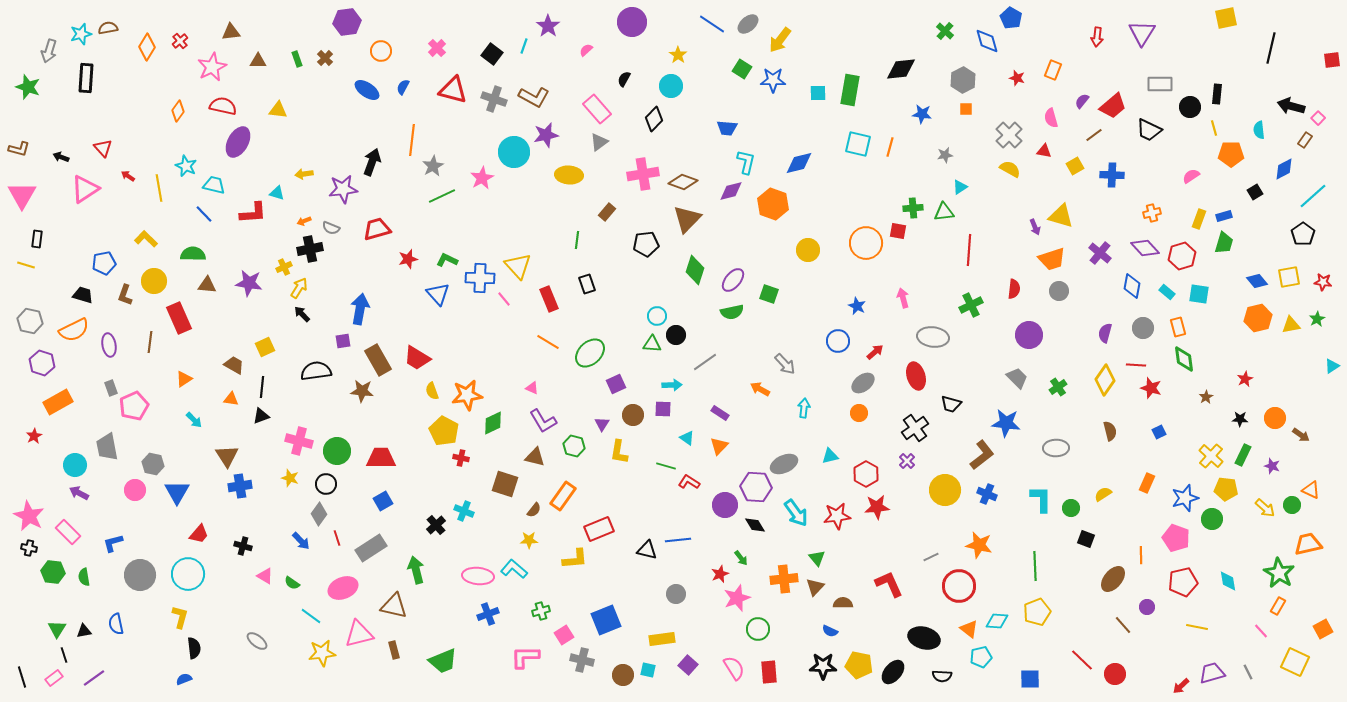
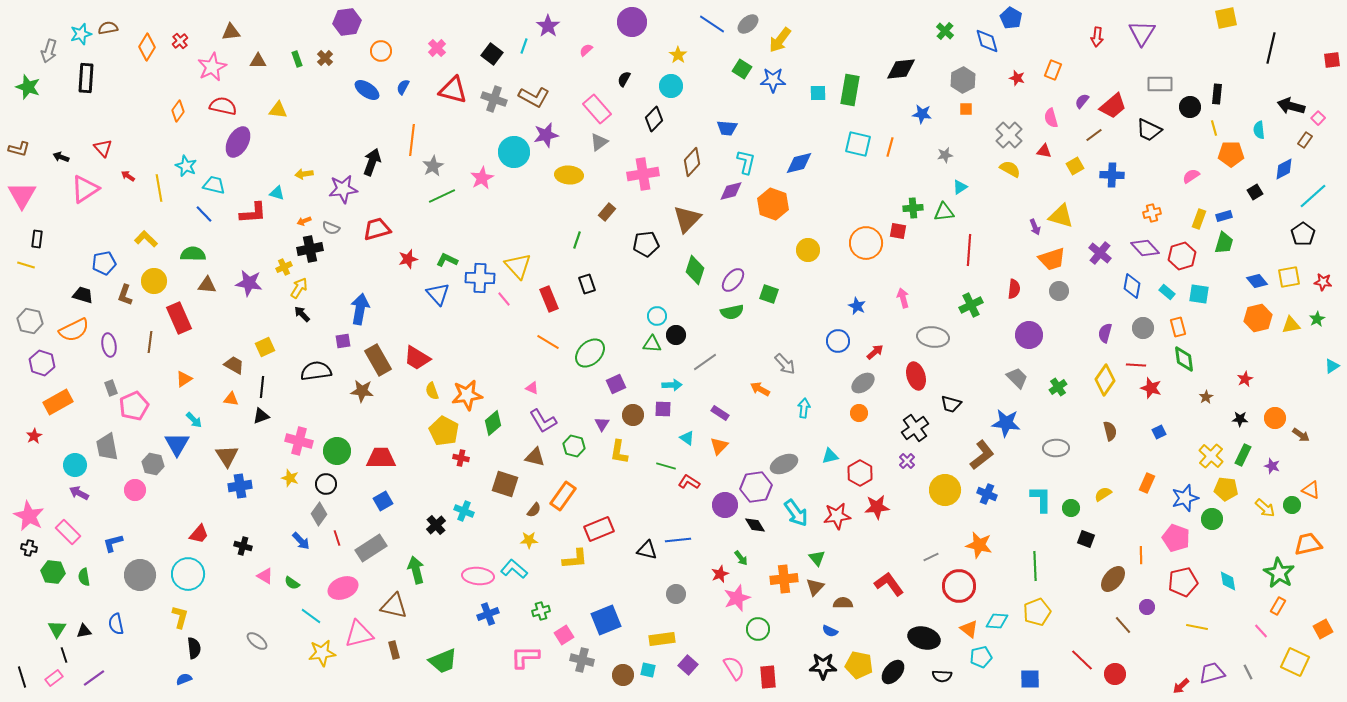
brown diamond at (683, 182): moved 9 px right, 20 px up; rotated 68 degrees counterclockwise
green line at (577, 240): rotated 12 degrees clockwise
green diamond at (493, 423): rotated 15 degrees counterclockwise
red hexagon at (866, 474): moved 6 px left, 1 px up
purple hexagon at (756, 487): rotated 12 degrees counterclockwise
blue triangle at (177, 492): moved 48 px up
red L-shape at (889, 584): rotated 12 degrees counterclockwise
red rectangle at (769, 672): moved 1 px left, 5 px down
